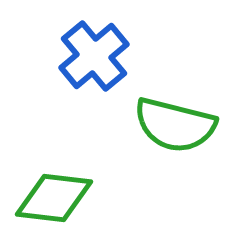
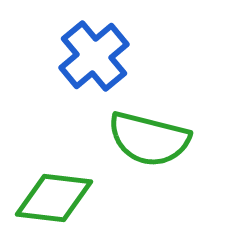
green semicircle: moved 26 px left, 14 px down
